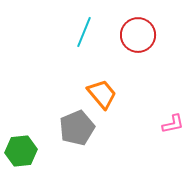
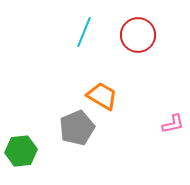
orange trapezoid: moved 2 px down; rotated 20 degrees counterclockwise
